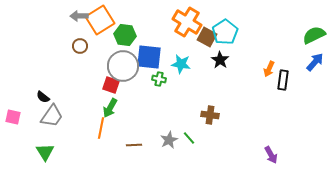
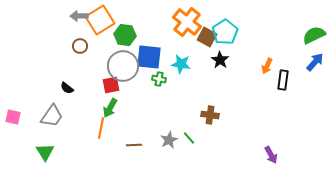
orange cross: rotated 8 degrees clockwise
orange arrow: moved 2 px left, 3 px up
red square: rotated 30 degrees counterclockwise
black semicircle: moved 24 px right, 9 px up
